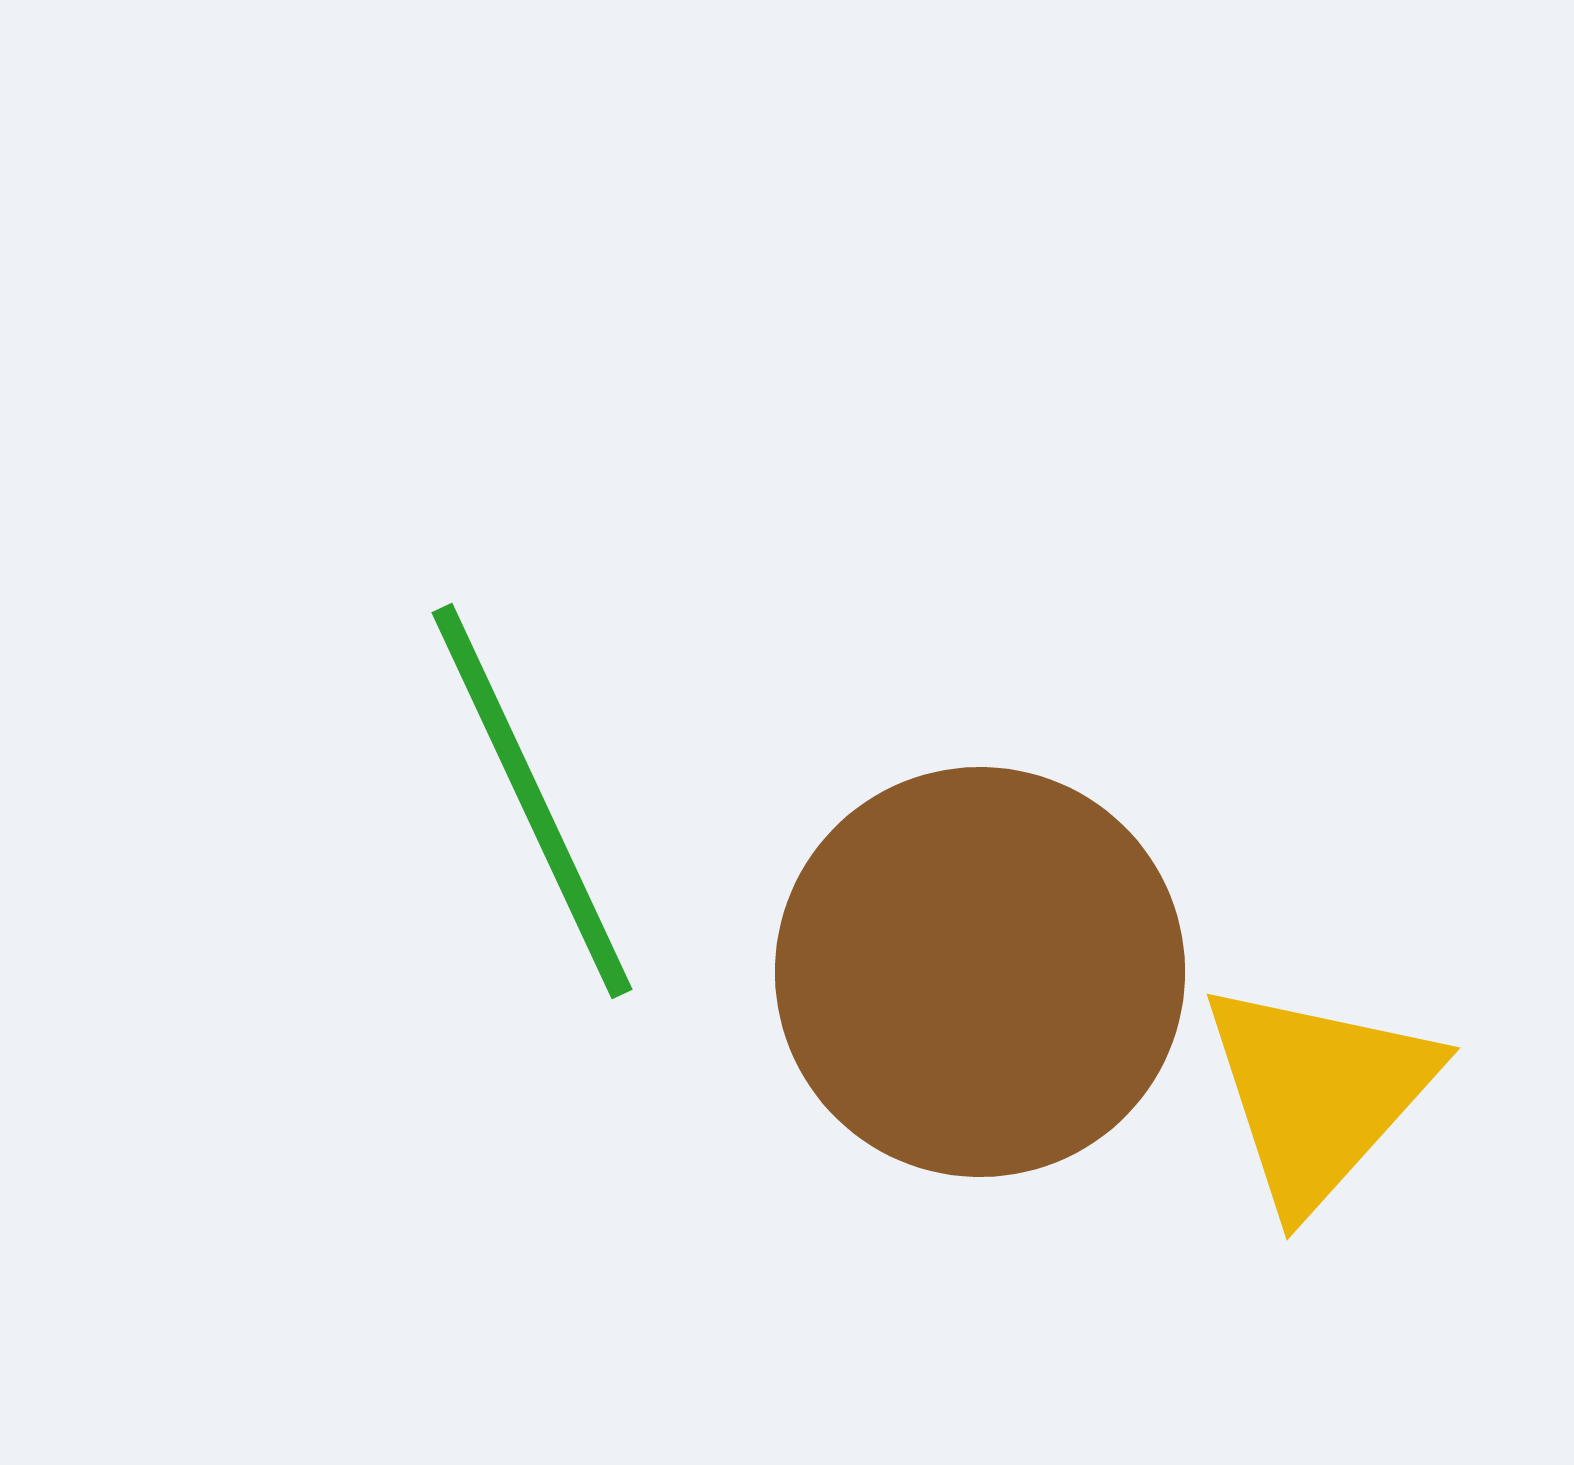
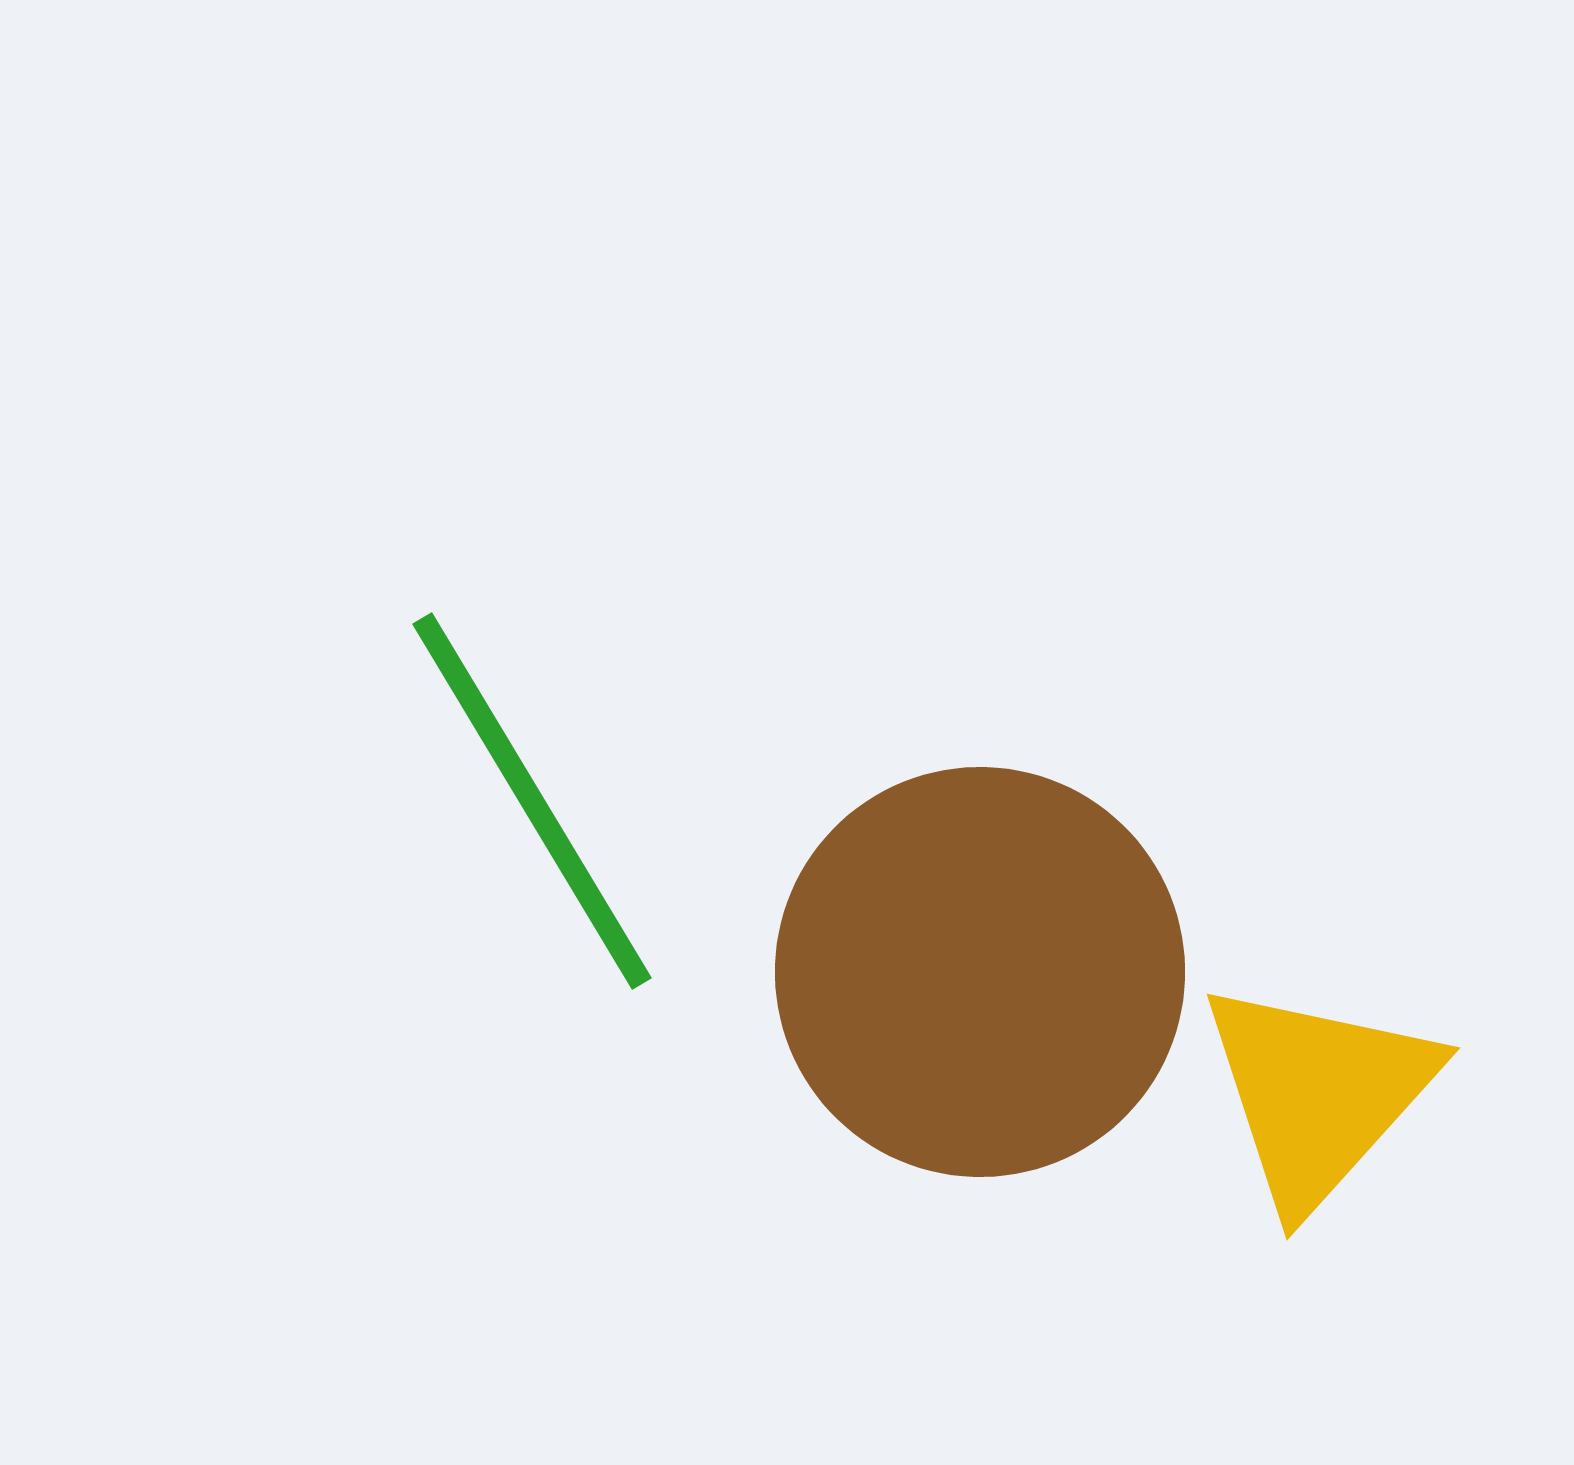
green line: rotated 6 degrees counterclockwise
